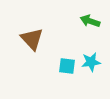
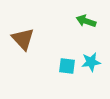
green arrow: moved 4 px left
brown triangle: moved 9 px left
